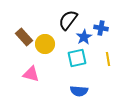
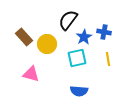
blue cross: moved 3 px right, 4 px down
yellow circle: moved 2 px right
